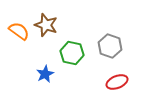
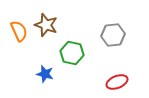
orange semicircle: rotated 30 degrees clockwise
gray hexagon: moved 3 px right, 11 px up; rotated 25 degrees counterclockwise
blue star: rotated 30 degrees counterclockwise
